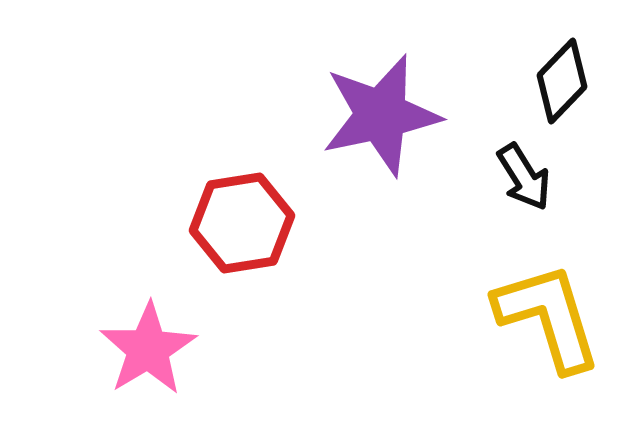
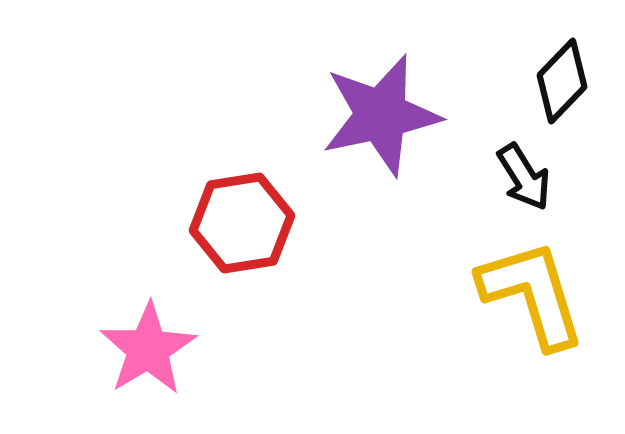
yellow L-shape: moved 16 px left, 23 px up
